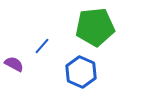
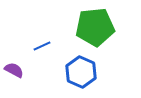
blue line: rotated 24 degrees clockwise
purple semicircle: moved 6 px down
